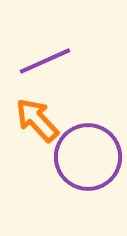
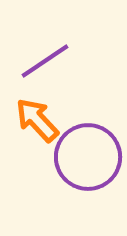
purple line: rotated 10 degrees counterclockwise
